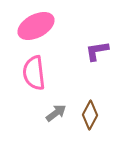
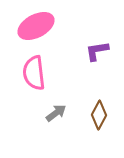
brown diamond: moved 9 px right
